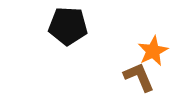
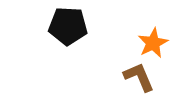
orange star: moved 8 px up
